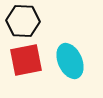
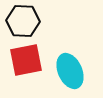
cyan ellipse: moved 10 px down
